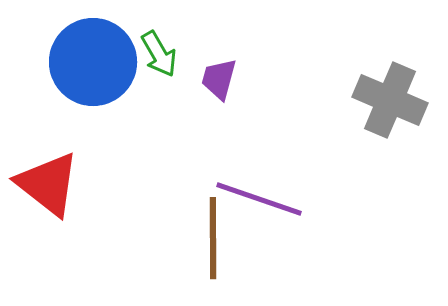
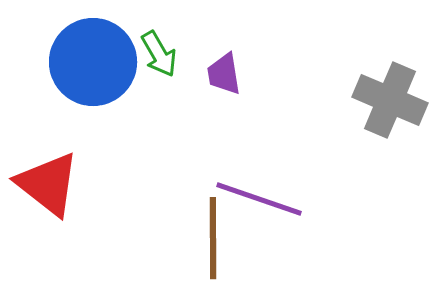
purple trapezoid: moved 5 px right, 5 px up; rotated 24 degrees counterclockwise
